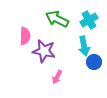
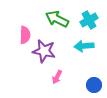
pink semicircle: moved 1 px up
cyan arrow: rotated 96 degrees clockwise
blue circle: moved 23 px down
